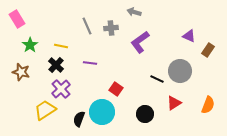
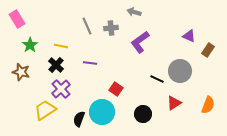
black circle: moved 2 px left
